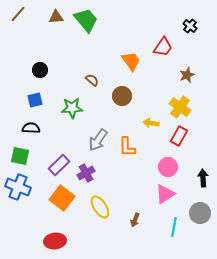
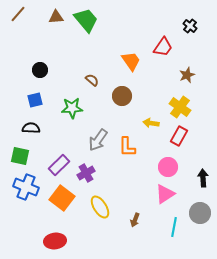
blue cross: moved 8 px right
